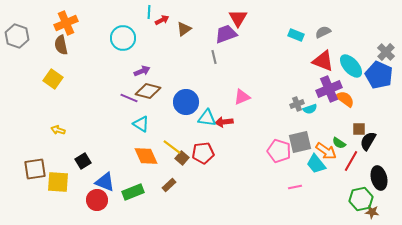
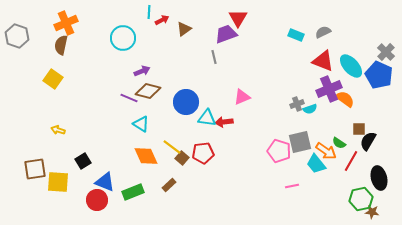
brown semicircle at (61, 45): rotated 24 degrees clockwise
pink line at (295, 187): moved 3 px left, 1 px up
